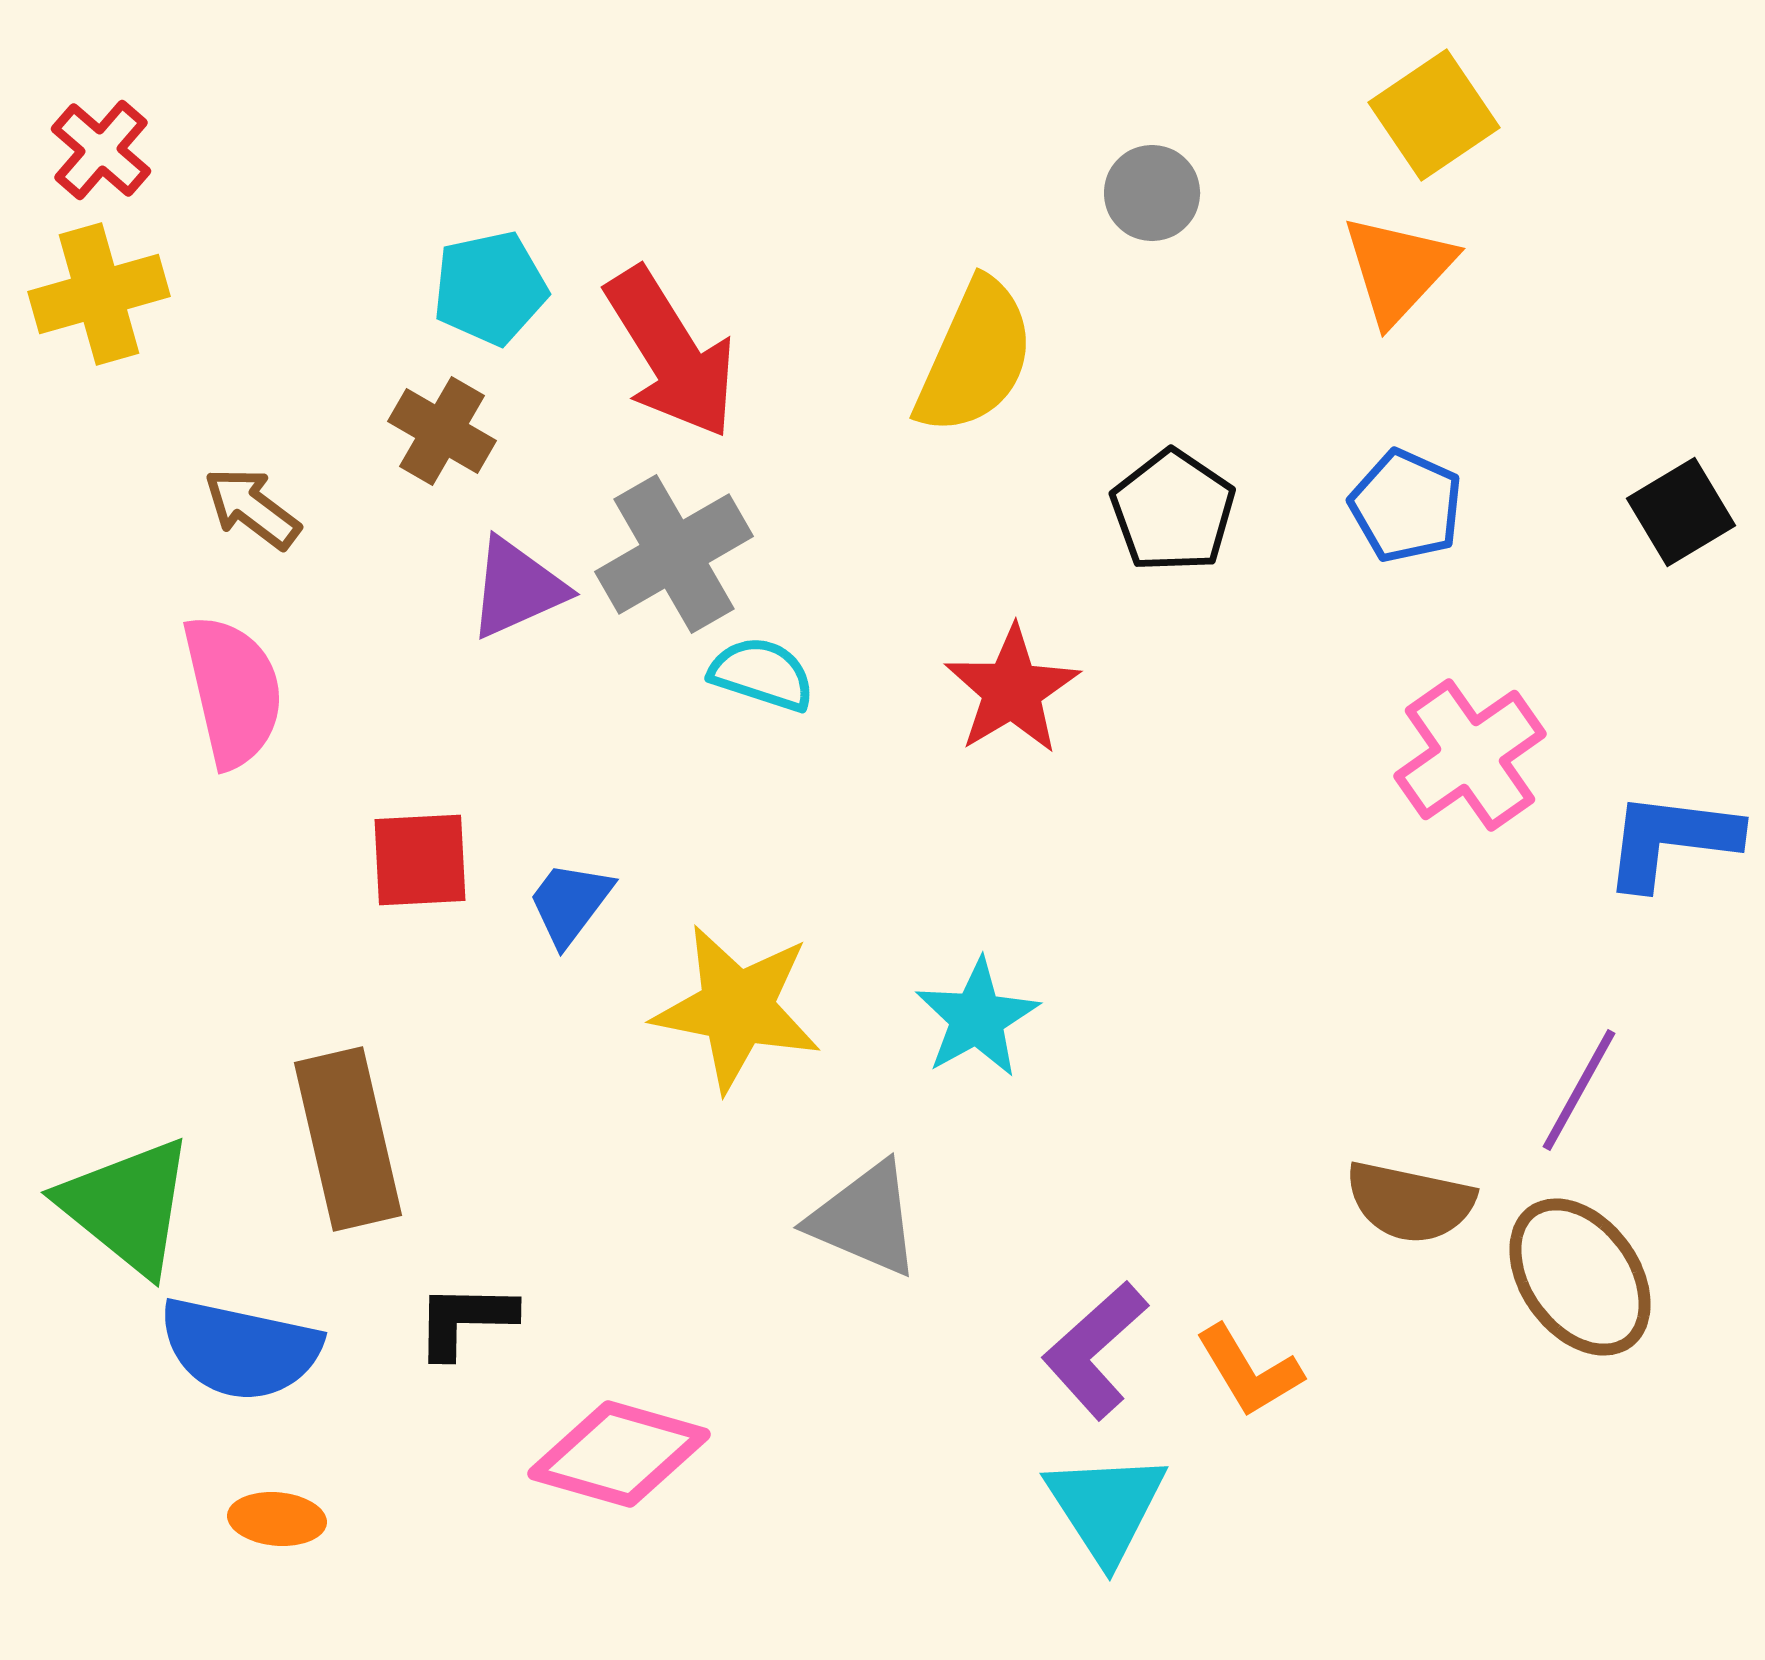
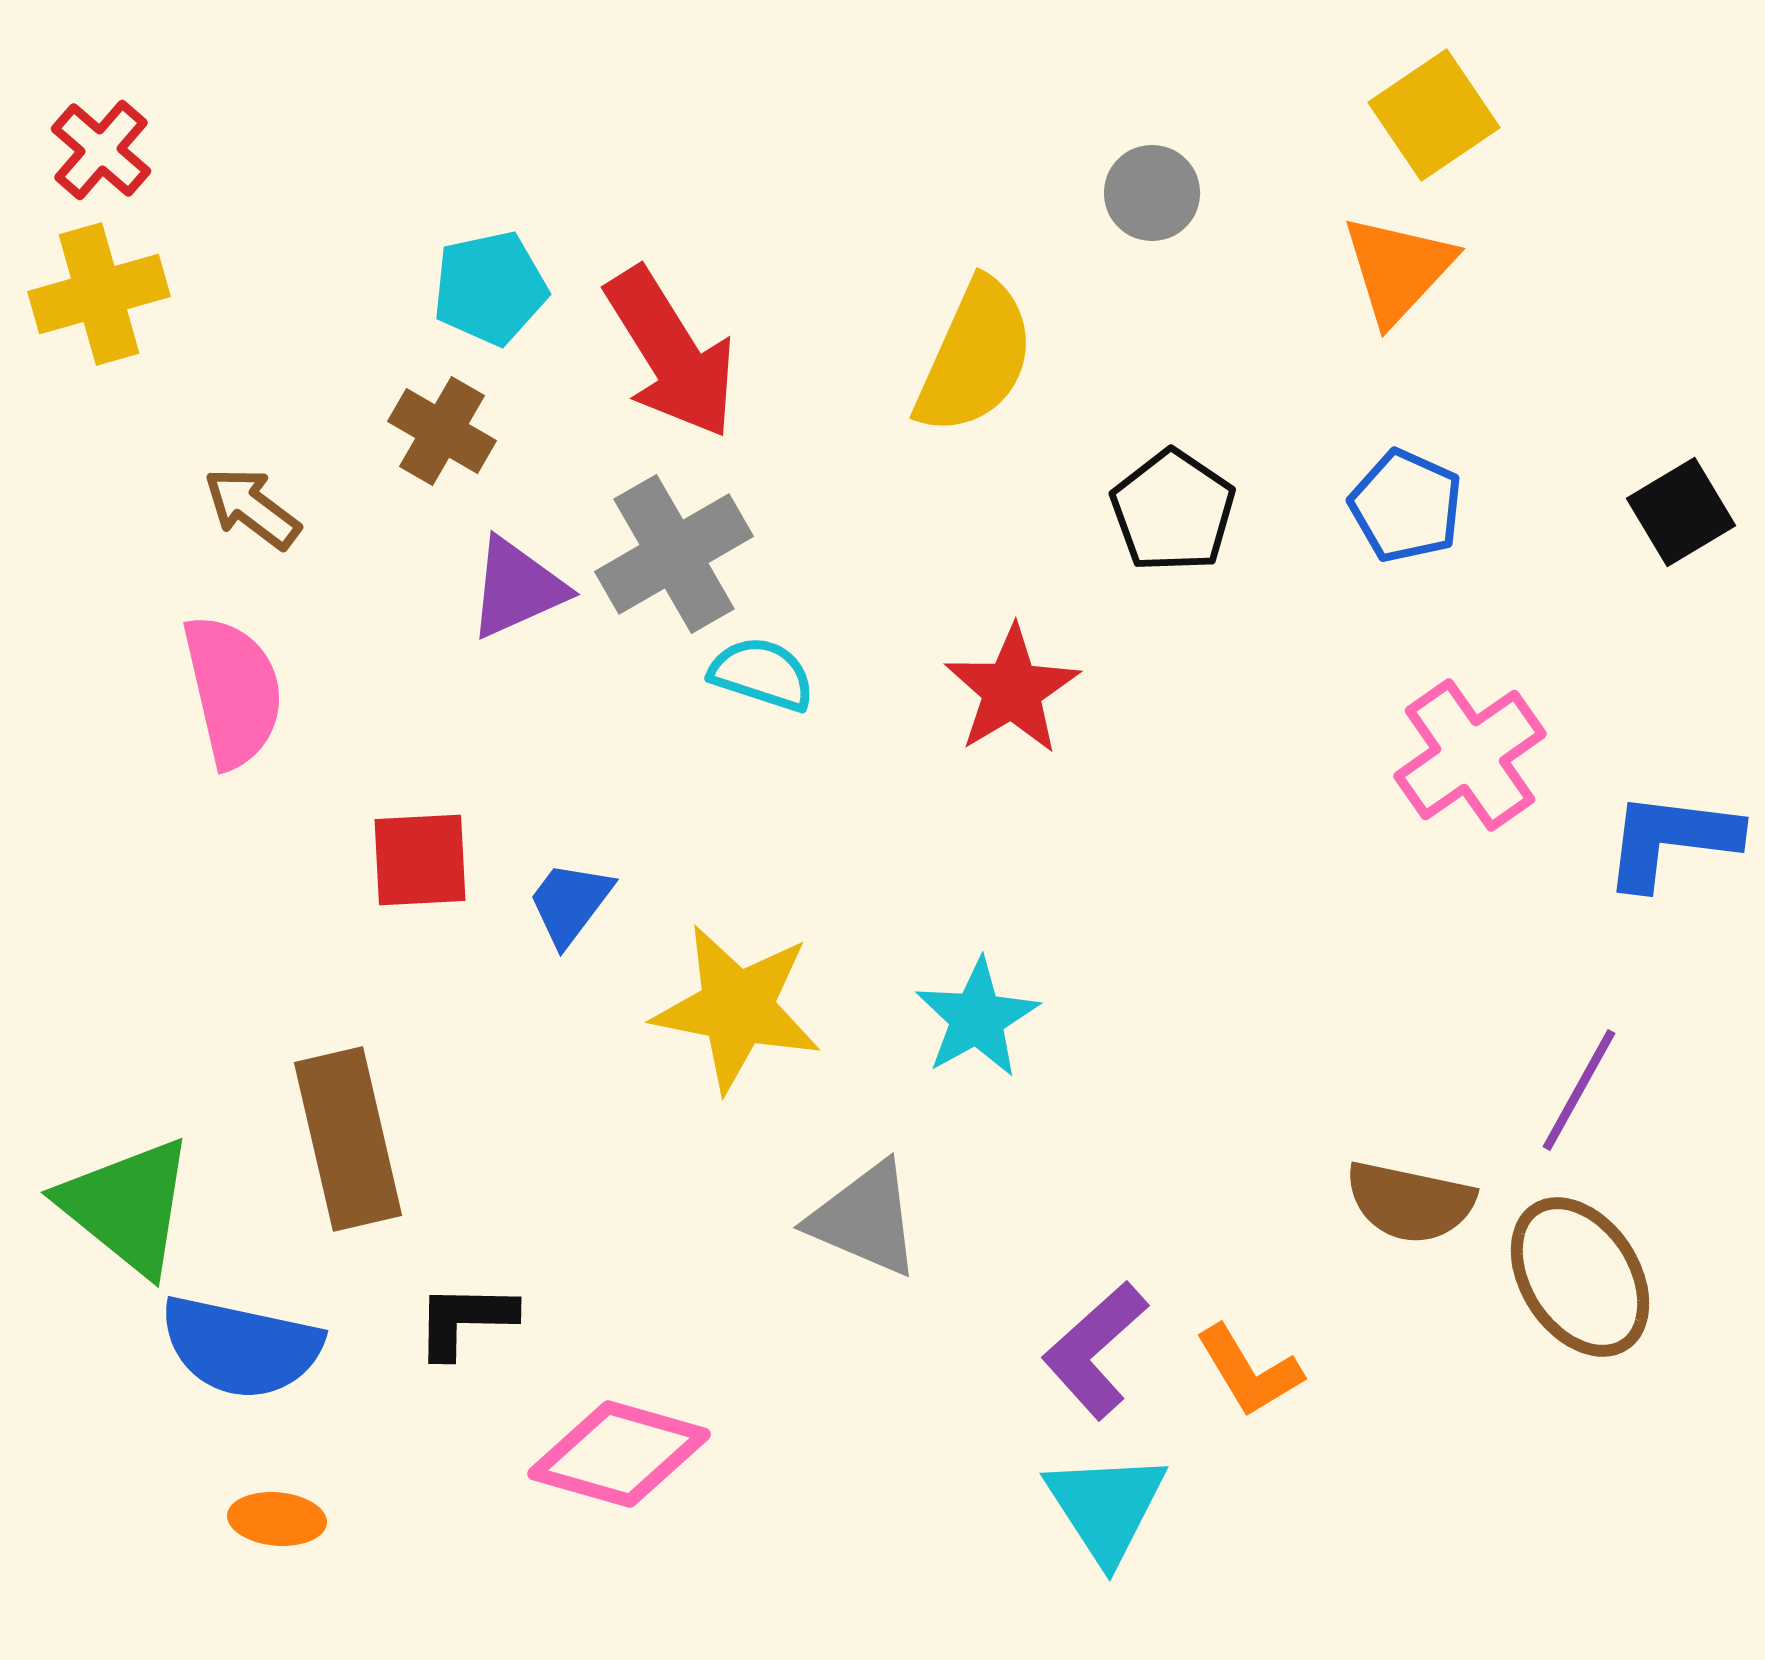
brown ellipse: rotated 3 degrees clockwise
blue semicircle: moved 1 px right, 2 px up
